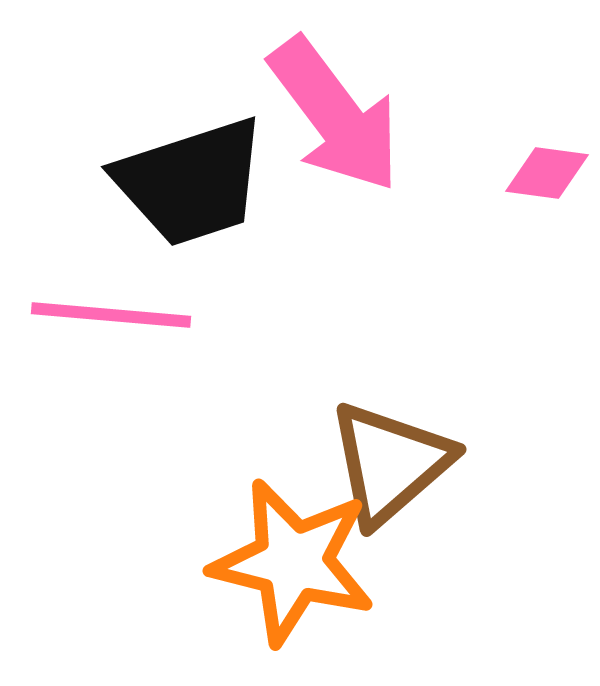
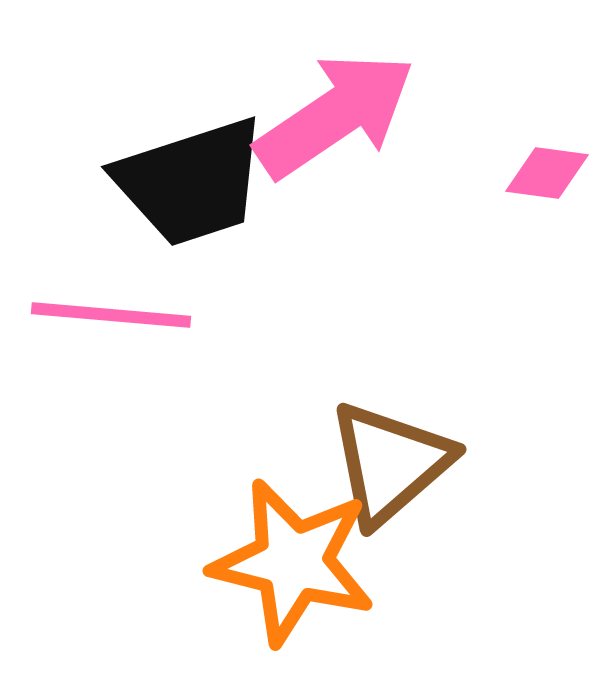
pink arrow: rotated 87 degrees counterclockwise
